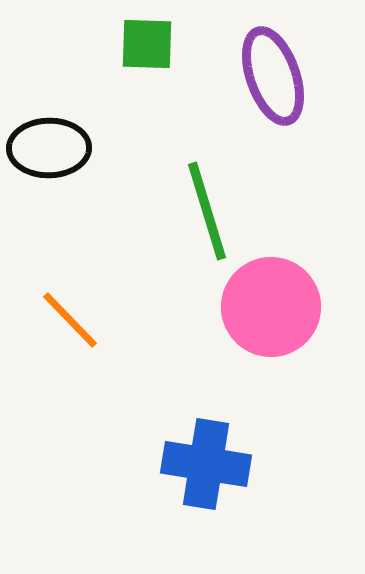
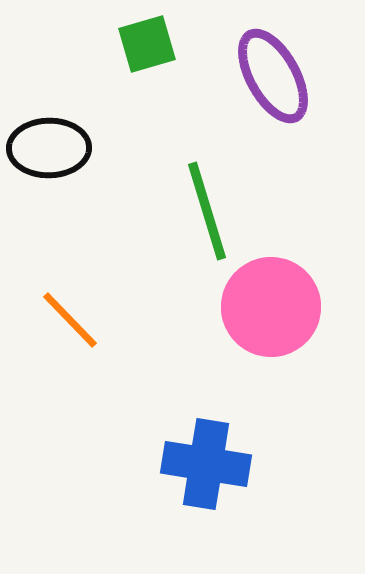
green square: rotated 18 degrees counterclockwise
purple ellipse: rotated 10 degrees counterclockwise
